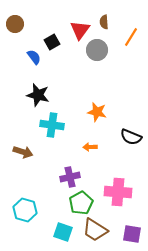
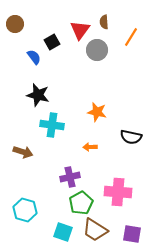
black semicircle: rotated 10 degrees counterclockwise
